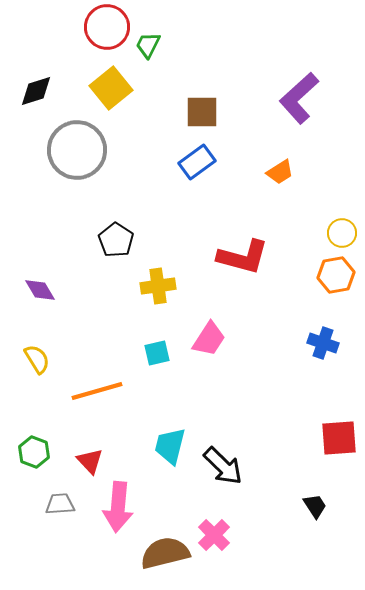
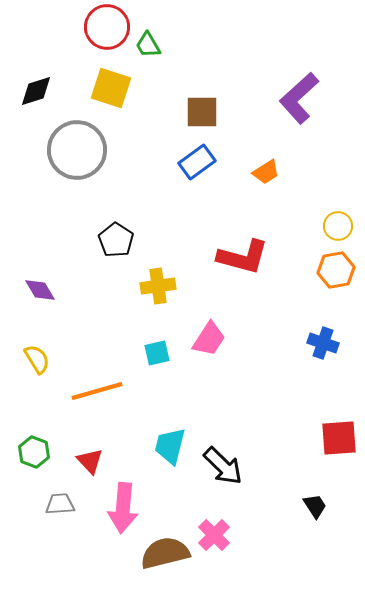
green trapezoid: rotated 56 degrees counterclockwise
yellow square: rotated 33 degrees counterclockwise
orange trapezoid: moved 14 px left
yellow circle: moved 4 px left, 7 px up
orange hexagon: moved 5 px up
pink arrow: moved 5 px right, 1 px down
